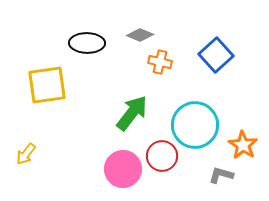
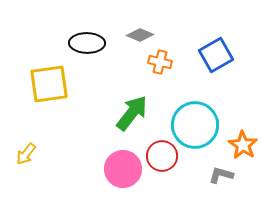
blue square: rotated 12 degrees clockwise
yellow square: moved 2 px right, 1 px up
